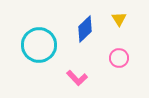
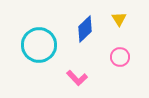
pink circle: moved 1 px right, 1 px up
